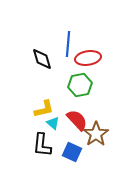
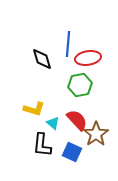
yellow L-shape: moved 10 px left; rotated 30 degrees clockwise
